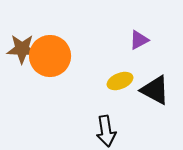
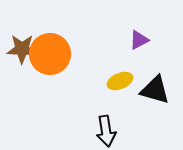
orange circle: moved 2 px up
black triangle: rotated 12 degrees counterclockwise
